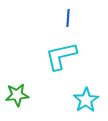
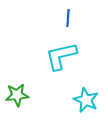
cyan star: rotated 15 degrees counterclockwise
